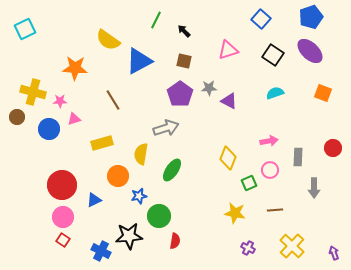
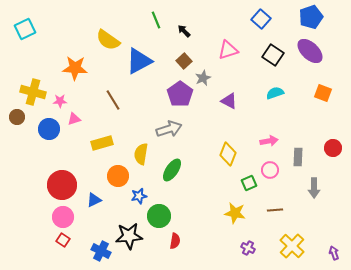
green line at (156, 20): rotated 48 degrees counterclockwise
brown square at (184, 61): rotated 35 degrees clockwise
gray star at (209, 88): moved 6 px left, 10 px up; rotated 21 degrees counterclockwise
gray arrow at (166, 128): moved 3 px right, 1 px down
yellow diamond at (228, 158): moved 4 px up
